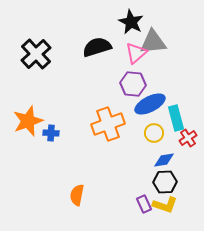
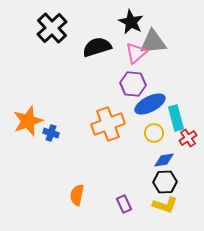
black cross: moved 16 px right, 26 px up
blue cross: rotated 14 degrees clockwise
purple rectangle: moved 20 px left
